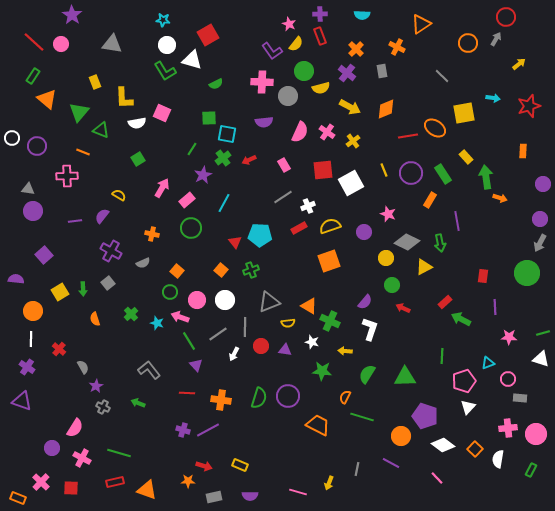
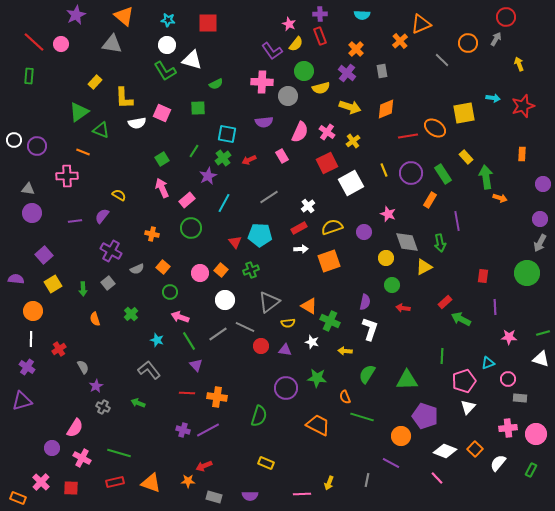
purple star at (72, 15): moved 4 px right; rotated 12 degrees clockwise
cyan star at (163, 20): moved 5 px right
orange triangle at (421, 24): rotated 10 degrees clockwise
red square at (208, 35): moved 12 px up; rotated 30 degrees clockwise
orange cross at (397, 47): moved 3 px right, 6 px up; rotated 21 degrees clockwise
yellow arrow at (519, 64): rotated 72 degrees counterclockwise
green rectangle at (33, 76): moved 4 px left; rotated 28 degrees counterclockwise
gray line at (442, 76): moved 16 px up
yellow rectangle at (95, 82): rotated 64 degrees clockwise
orange triangle at (47, 99): moved 77 px right, 83 px up
red star at (529, 106): moved 6 px left
yellow arrow at (350, 107): rotated 10 degrees counterclockwise
green triangle at (79, 112): rotated 15 degrees clockwise
green square at (209, 118): moved 11 px left, 10 px up
white circle at (12, 138): moved 2 px right, 2 px down
green line at (192, 149): moved 2 px right, 2 px down
orange rectangle at (523, 151): moved 1 px left, 3 px down
green square at (138, 159): moved 24 px right
pink rectangle at (284, 165): moved 2 px left, 9 px up
red square at (323, 170): moved 4 px right, 7 px up; rotated 20 degrees counterclockwise
purple star at (203, 175): moved 5 px right, 1 px down
pink arrow at (162, 188): rotated 54 degrees counterclockwise
gray line at (283, 197): moved 14 px left
white cross at (308, 206): rotated 16 degrees counterclockwise
purple circle at (33, 211): moved 1 px left, 2 px down
yellow semicircle at (330, 226): moved 2 px right, 1 px down
gray diamond at (407, 242): rotated 45 degrees clockwise
gray semicircle at (143, 263): moved 6 px left, 6 px down
orange square at (177, 271): moved 14 px left, 4 px up
yellow square at (60, 292): moved 7 px left, 8 px up
pink circle at (197, 300): moved 3 px right, 27 px up
gray triangle at (269, 302): rotated 15 degrees counterclockwise
purple semicircle at (365, 302): rotated 28 degrees counterclockwise
red arrow at (403, 308): rotated 16 degrees counterclockwise
cyan star at (157, 323): moved 17 px down
gray line at (245, 327): rotated 66 degrees counterclockwise
red cross at (59, 349): rotated 16 degrees clockwise
white arrow at (234, 354): moved 67 px right, 105 px up; rotated 120 degrees counterclockwise
green star at (322, 371): moved 5 px left, 7 px down
green triangle at (405, 377): moved 2 px right, 3 px down
purple circle at (288, 396): moved 2 px left, 8 px up
orange semicircle at (345, 397): rotated 48 degrees counterclockwise
green semicircle at (259, 398): moved 18 px down
orange cross at (221, 400): moved 4 px left, 3 px up
purple triangle at (22, 401): rotated 35 degrees counterclockwise
white diamond at (443, 445): moved 2 px right, 6 px down; rotated 15 degrees counterclockwise
white semicircle at (498, 459): moved 4 px down; rotated 30 degrees clockwise
yellow rectangle at (240, 465): moved 26 px right, 2 px up
red arrow at (204, 466): rotated 140 degrees clockwise
gray line at (357, 469): moved 10 px right, 11 px down
orange triangle at (147, 490): moved 4 px right, 7 px up
pink line at (298, 492): moved 4 px right, 2 px down; rotated 18 degrees counterclockwise
gray rectangle at (214, 497): rotated 28 degrees clockwise
